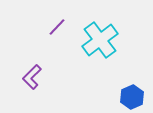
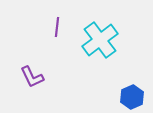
purple line: rotated 36 degrees counterclockwise
purple L-shape: rotated 70 degrees counterclockwise
